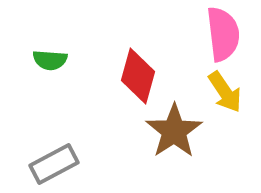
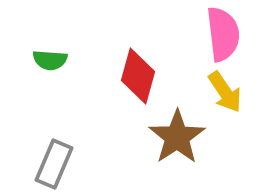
brown star: moved 3 px right, 6 px down
gray rectangle: rotated 39 degrees counterclockwise
